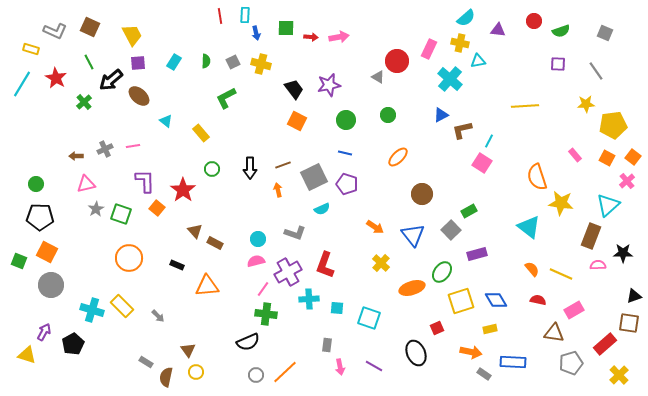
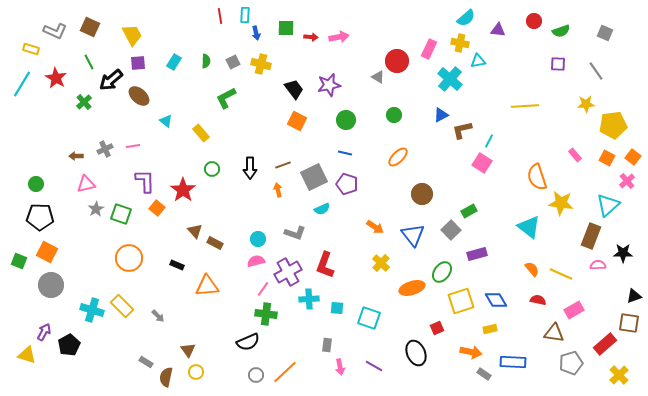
green circle at (388, 115): moved 6 px right
black pentagon at (73, 344): moved 4 px left, 1 px down
